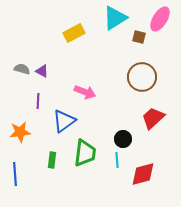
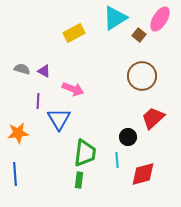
brown square: moved 2 px up; rotated 24 degrees clockwise
purple triangle: moved 2 px right
brown circle: moved 1 px up
pink arrow: moved 12 px left, 3 px up
blue triangle: moved 5 px left, 2 px up; rotated 25 degrees counterclockwise
orange star: moved 2 px left, 1 px down
black circle: moved 5 px right, 2 px up
green rectangle: moved 27 px right, 20 px down
